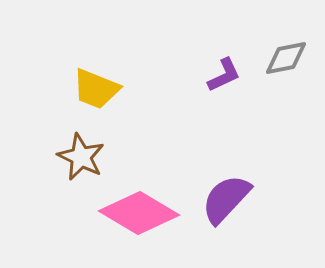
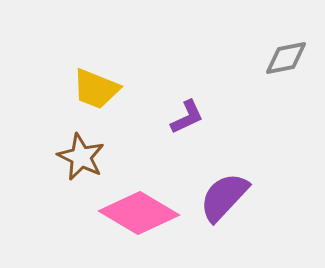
purple L-shape: moved 37 px left, 42 px down
purple semicircle: moved 2 px left, 2 px up
